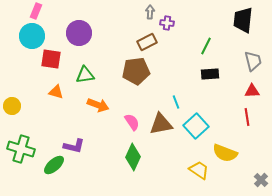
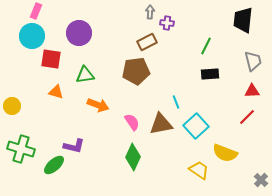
red line: rotated 54 degrees clockwise
